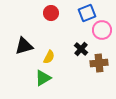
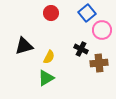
blue square: rotated 18 degrees counterclockwise
black cross: rotated 16 degrees counterclockwise
green triangle: moved 3 px right
